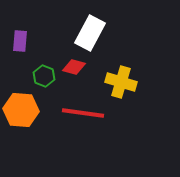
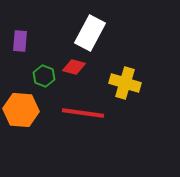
yellow cross: moved 4 px right, 1 px down
